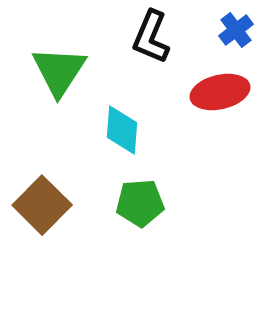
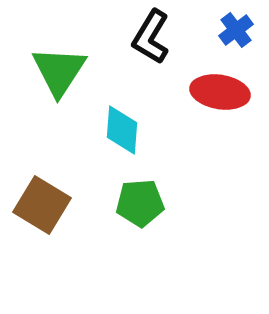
black L-shape: rotated 8 degrees clockwise
red ellipse: rotated 22 degrees clockwise
brown square: rotated 14 degrees counterclockwise
